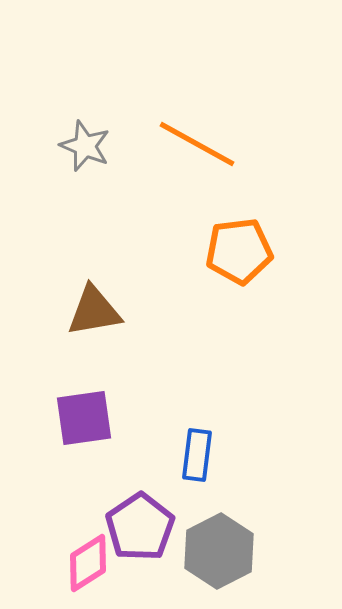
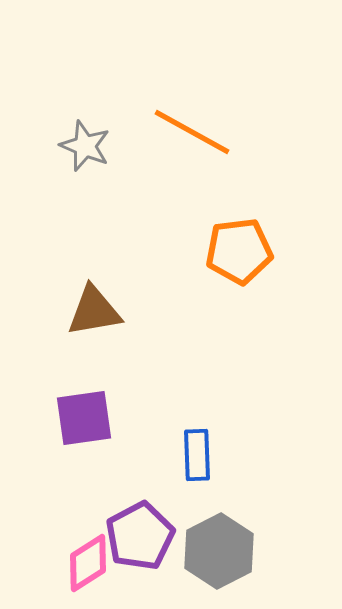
orange line: moved 5 px left, 12 px up
blue rectangle: rotated 9 degrees counterclockwise
purple pentagon: moved 9 px down; rotated 6 degrees clockwise
